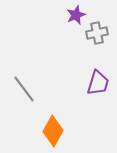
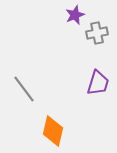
purple star: moved 1 px left
orange diamond: rotated 16 degrees counterclockwise
